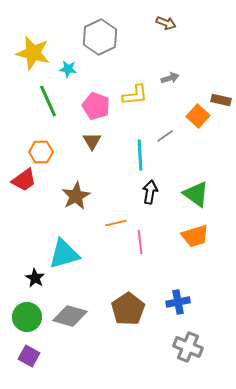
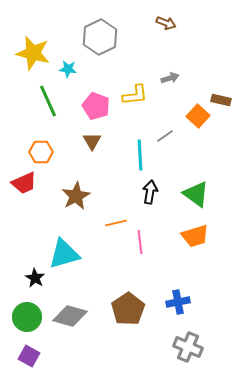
red trapezoid: moved 3 px down; rotated 12 degrees clockwise
